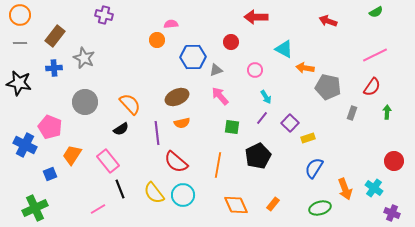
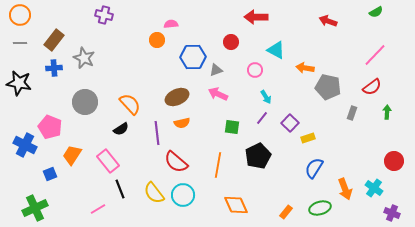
brown rectangle at (55, 36): moved 1 px left, 4 px down
cyan triangle at (284, 49): moved 8 px left, 1 px down
pink line at (375, 55): rotated 20 degrees counterclockwise
red semicircle at (372, 87): rotated 18 degrees clockwise
pink arrow at (220, 96): moved 2 px left, 2 px up; rotated 24 degrees counterclockwise
orange rectangle at (273, 204): moved 13 px right, 8 px down
